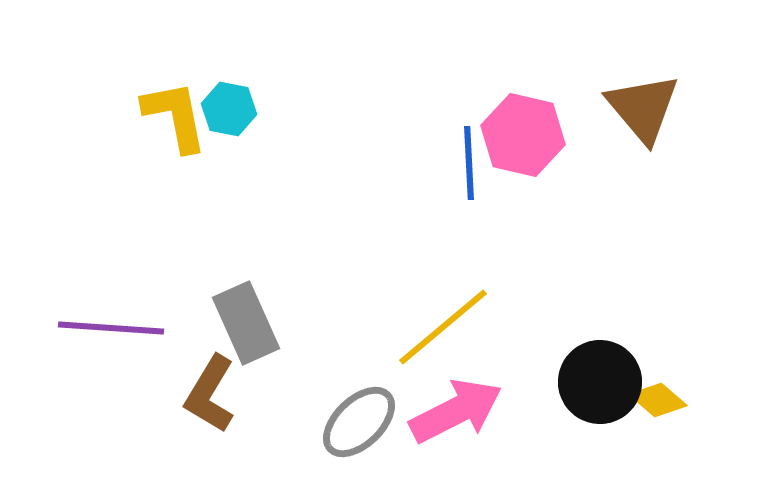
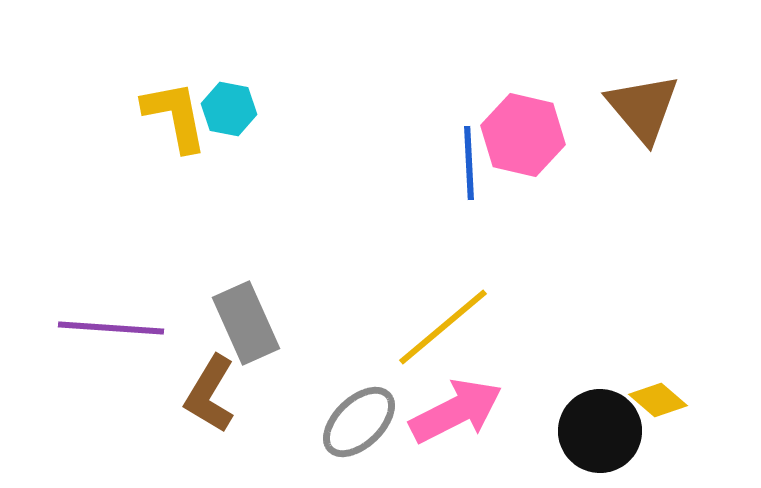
black circle: moved 49 px down
